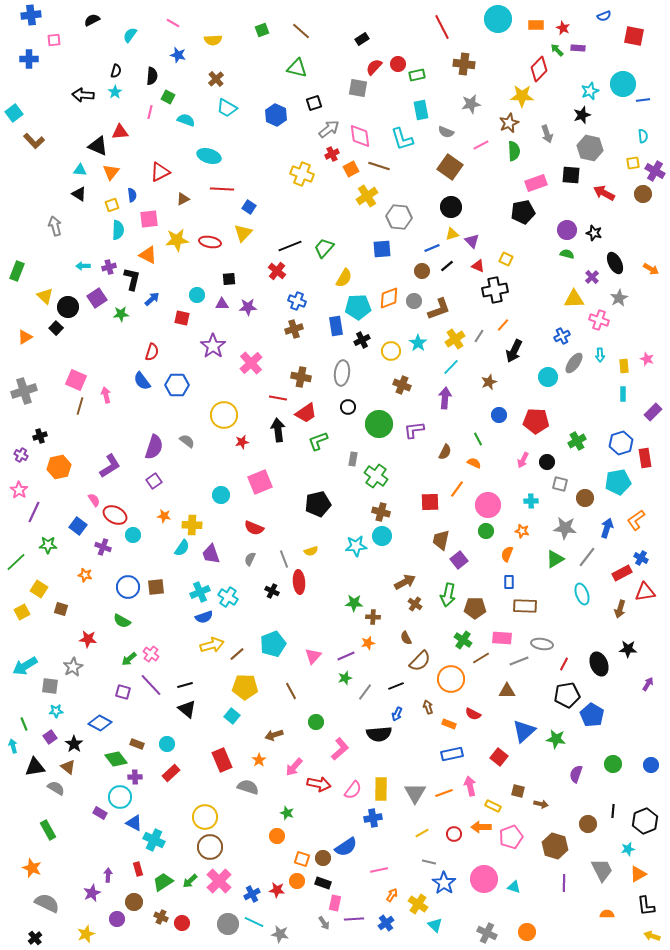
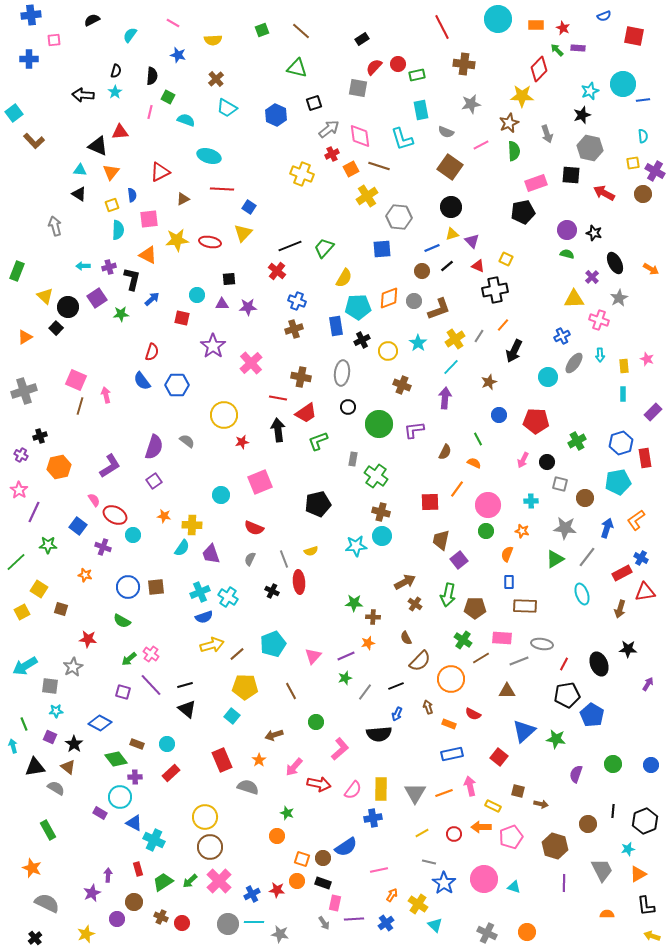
yellow circle at (391, 351): moved 3 px left
purple square at (50, 737): rotated 32 degrees counterclockwise
cyan line at (254, 922): rotated 24 degrees counterclockwise
